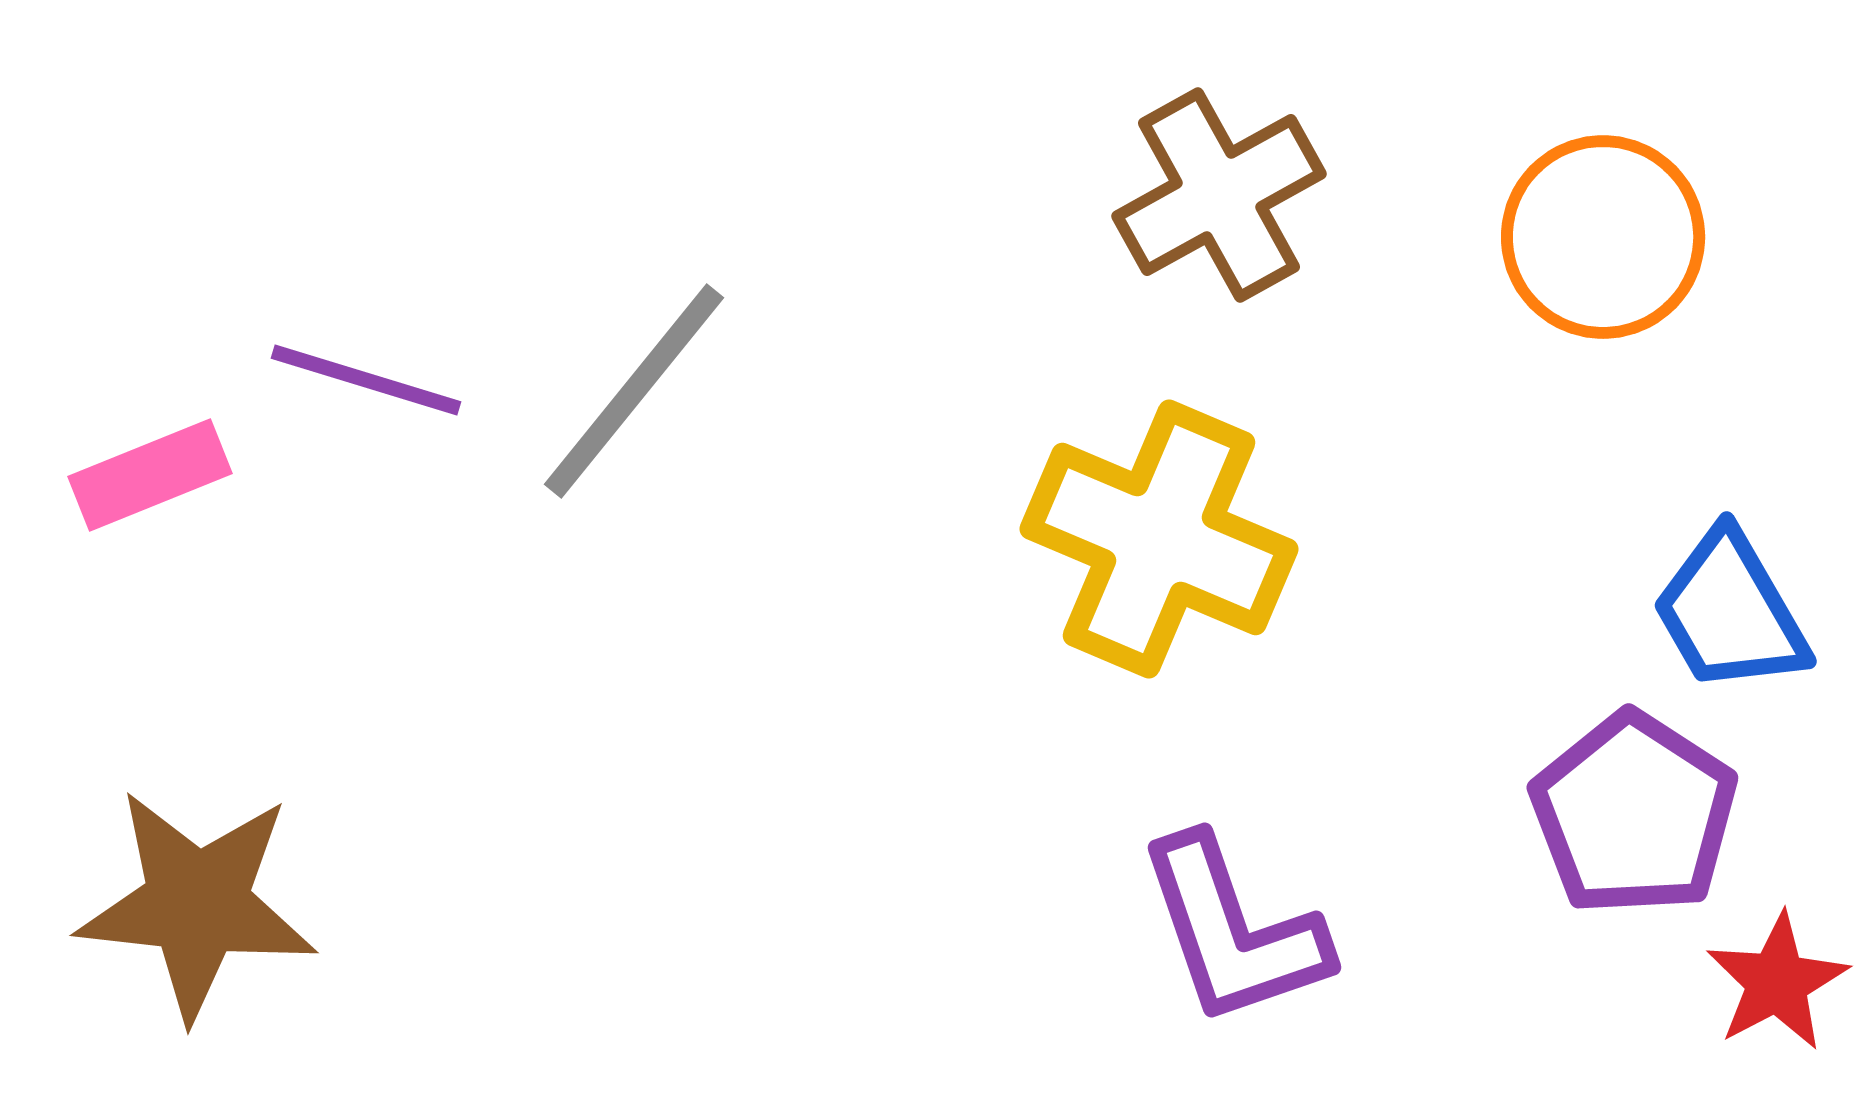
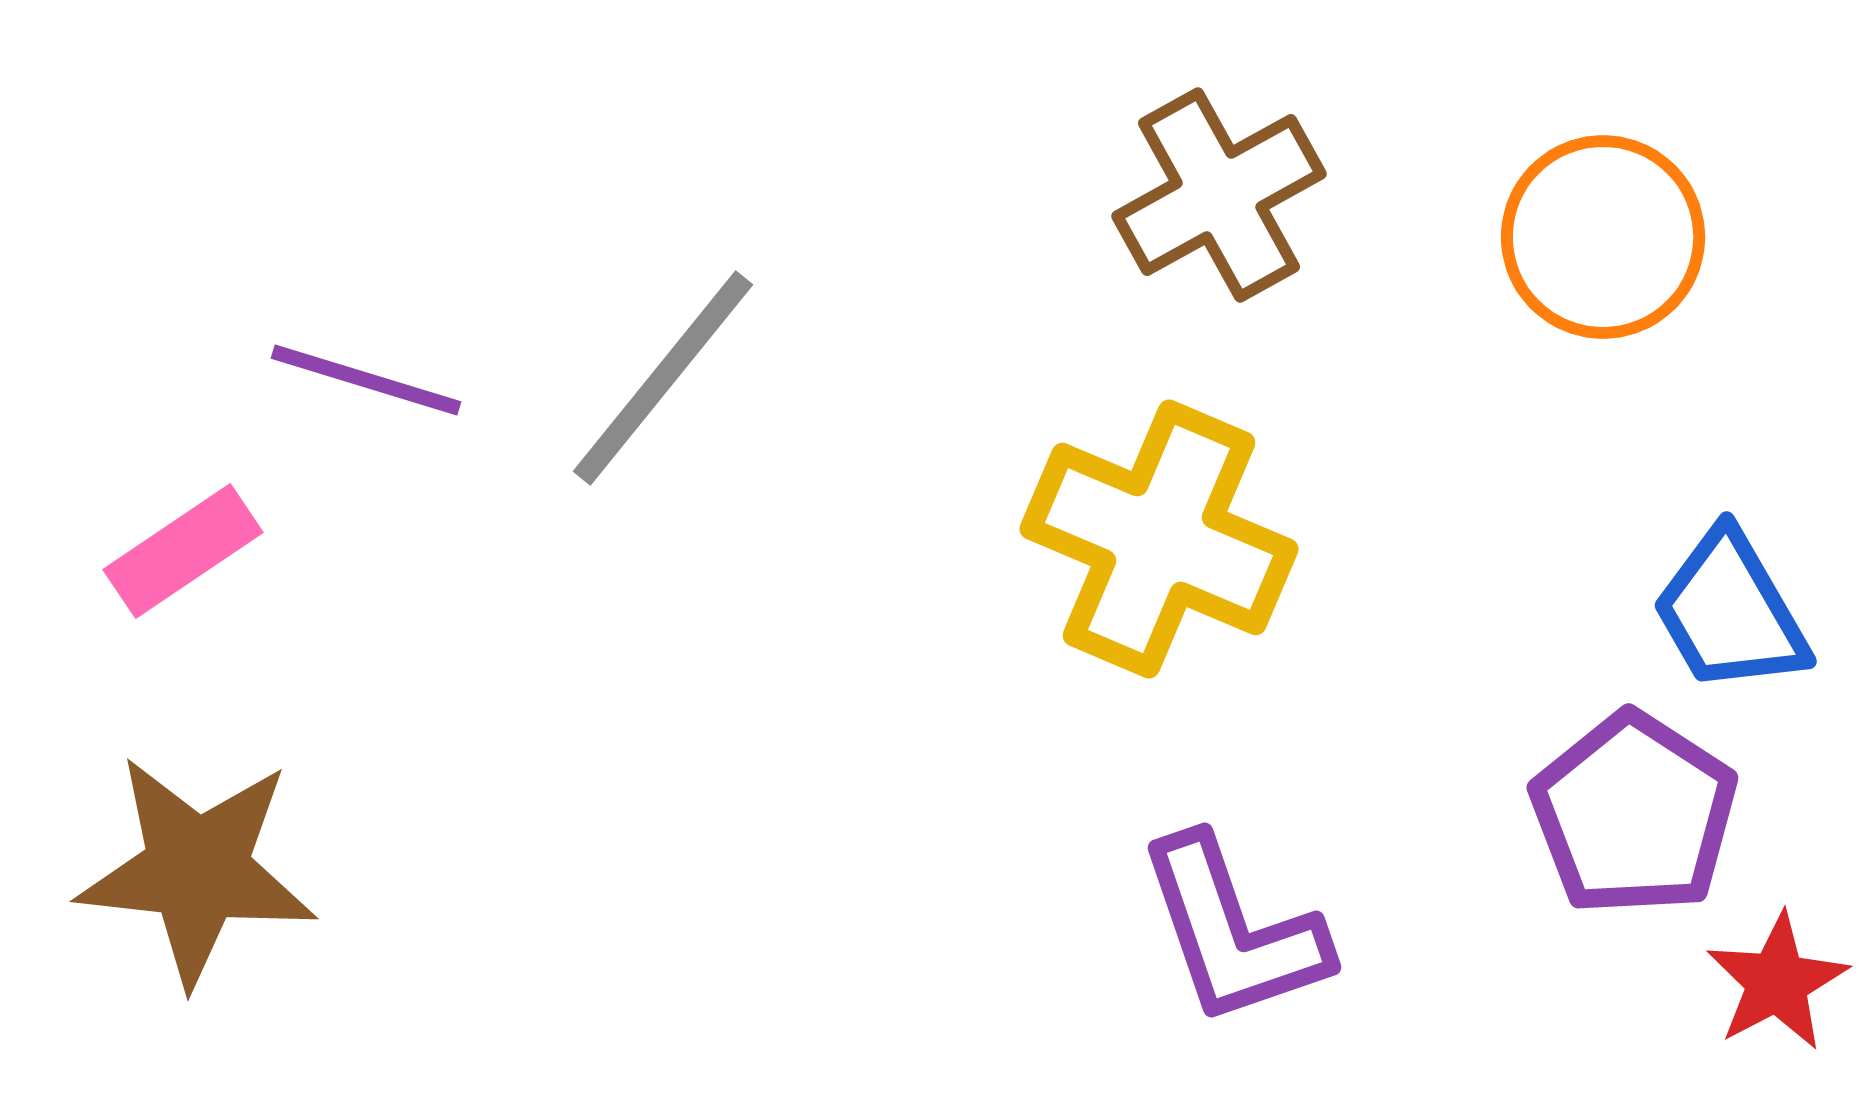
gray line: moved 29 px right, 13 px up
pink rectangle: moved 33 px right, 76 px down; rotated 12 degrees counterclockwise
brown star: moved 34 px up
